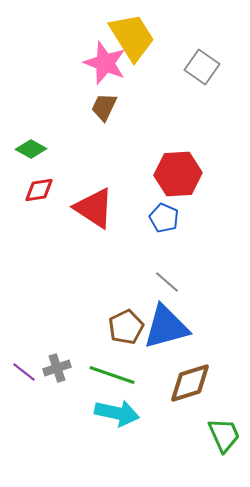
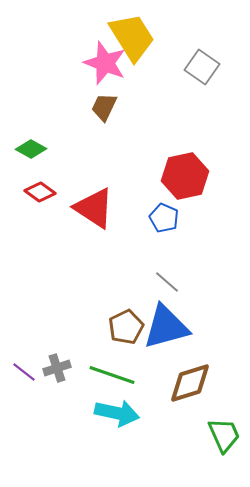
red hexagon: moved 7 px right, 2 px down; rotated 9 degrees counterclockwise
red diamond: moved 1 px right, 2 px down; rotated 44 degrees clockwise
